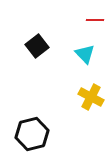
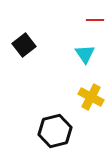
black square: moved 13 px left, 1 px up
cyan triangle: rotated 10 degrees clockwise
black hexagon: moved 23 px right, 3 px up
